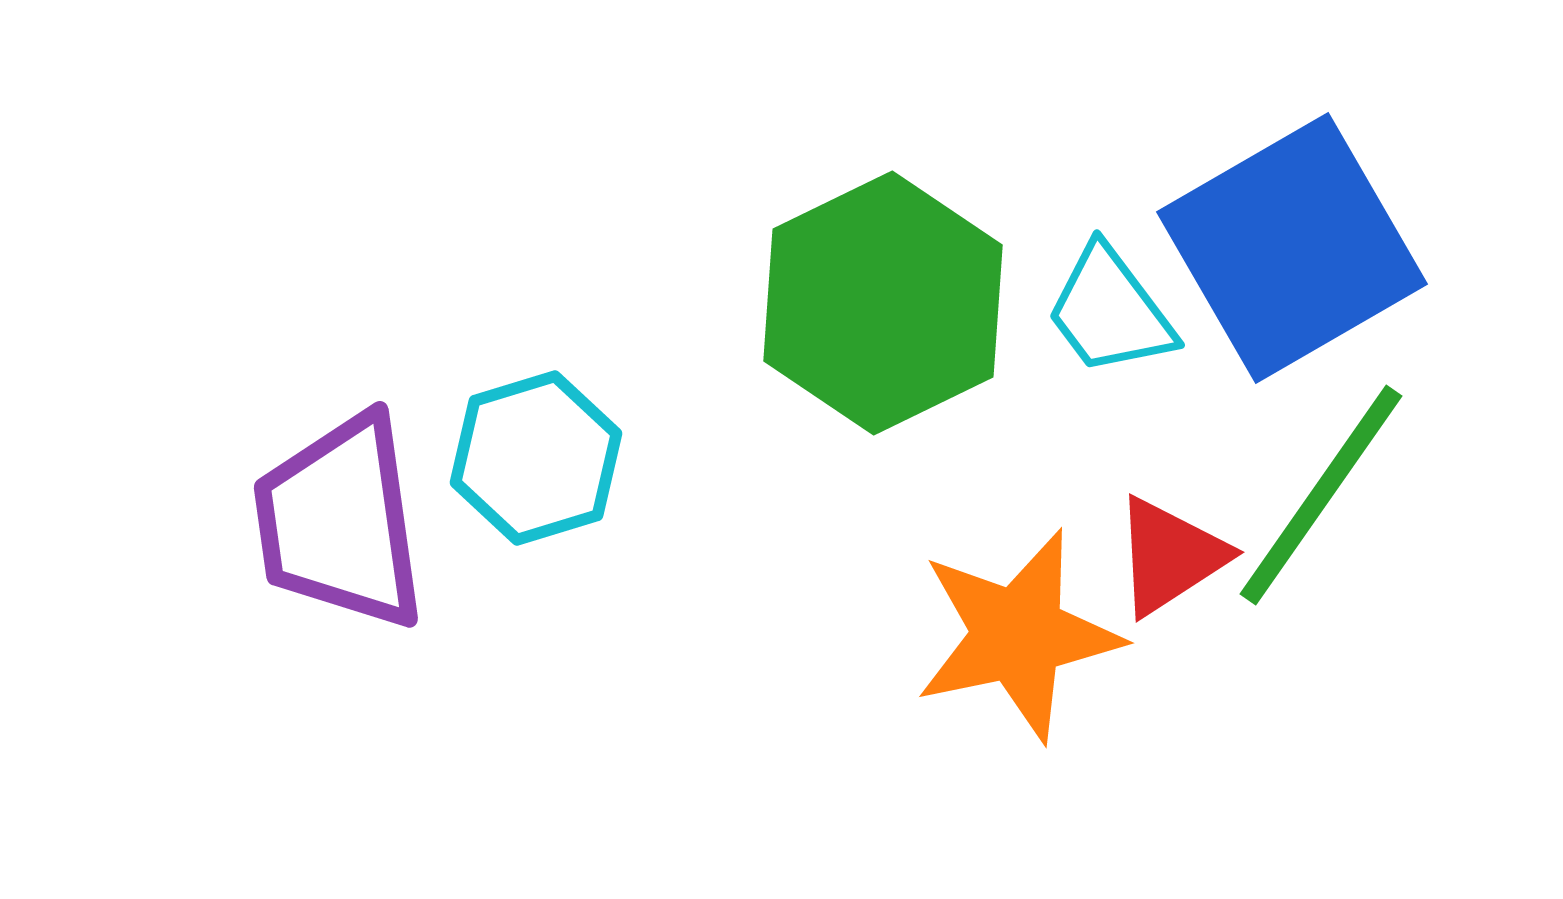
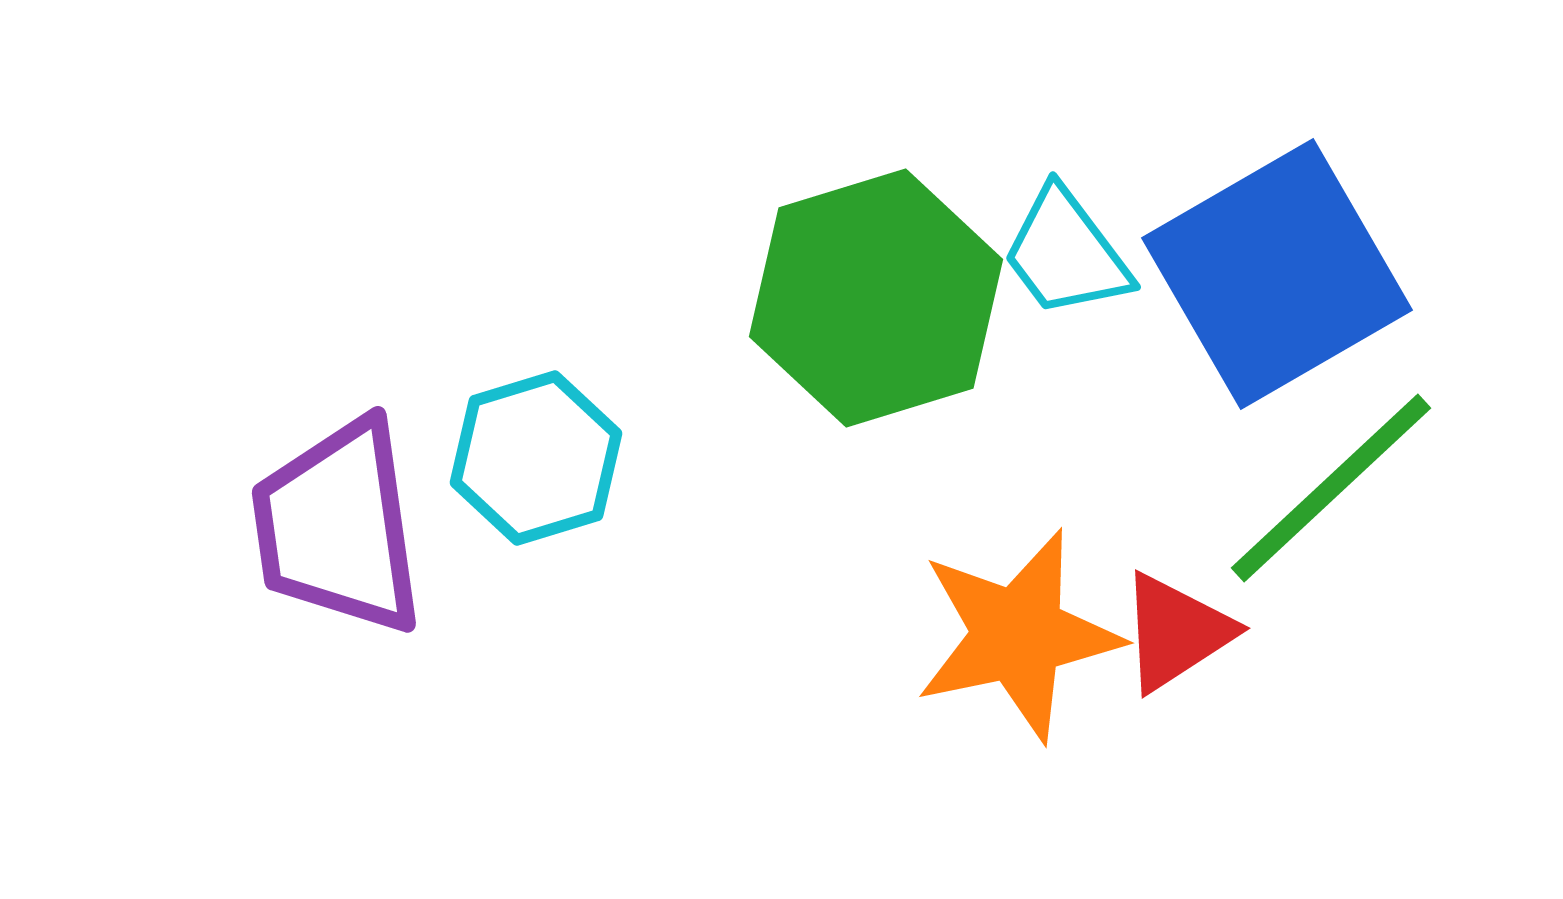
blue square: moved 15 px left, 26 px down
green hexagon: moved 7 px left, 5 px up; rotated 9 degrees clockwise
cyan trapezoid: moved 44 px left, 58 px up
green line: moved 10 px right, 7 px up; rotated 12 degrees clockwise
purple trapezoid: moved 2 px left, 5 px down
red triangle: moved 6 px right, 76 px down
